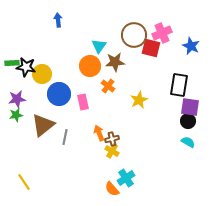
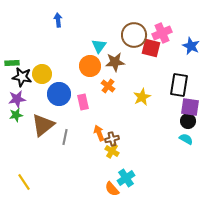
black star: moved 4 px left, 10 px down
yellow star: moved 3 px right, 3 px up
cyan semicircle: moved 2 px left, 3 px up
